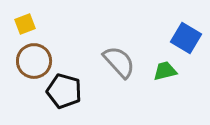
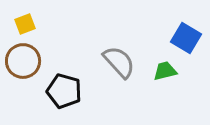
brown circle: moved 11 px left
